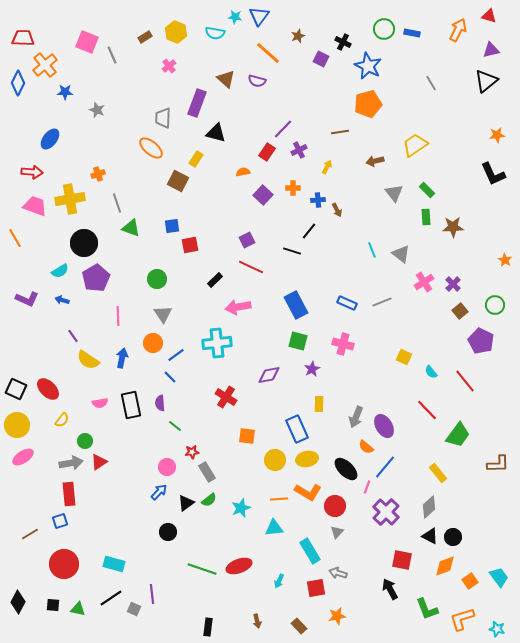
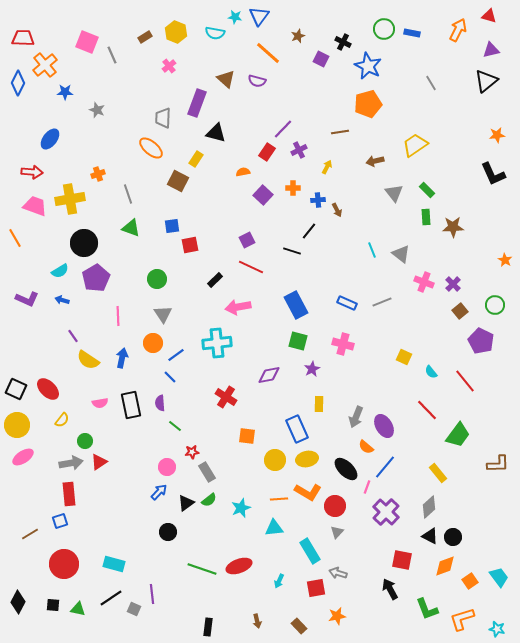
gray line at (117, 203): moved 11 px right, 9 px up
pink cross at (424, 282): rotated 36 degrees counterclockwise
